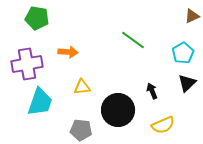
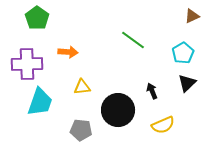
green pentagon: rotated 25 degrees clockwise
purple cross: rotated 8 degrees clockwise
